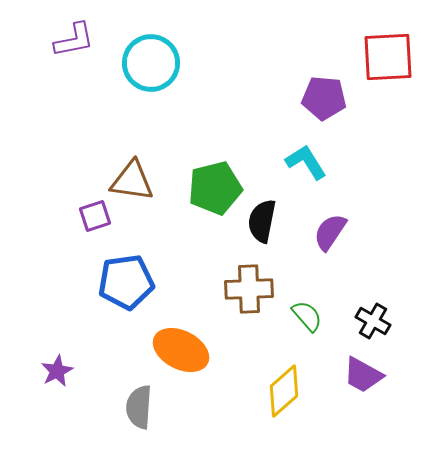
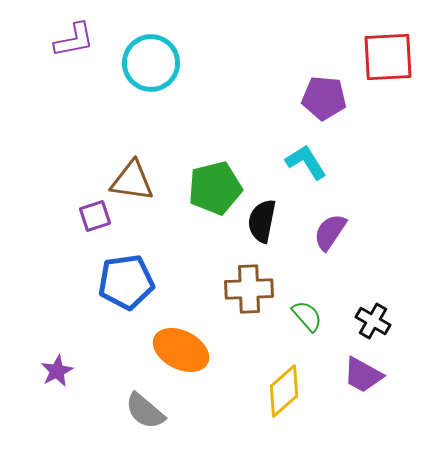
gray semicircle: moved 6 px right, 4 px down; rotated 54 degrees counterclockwise
